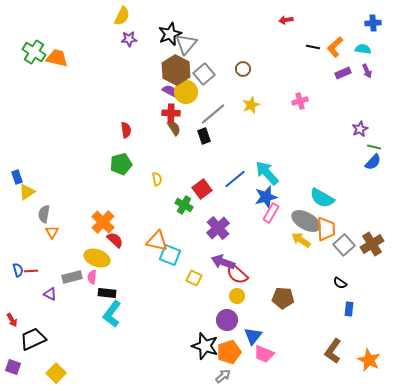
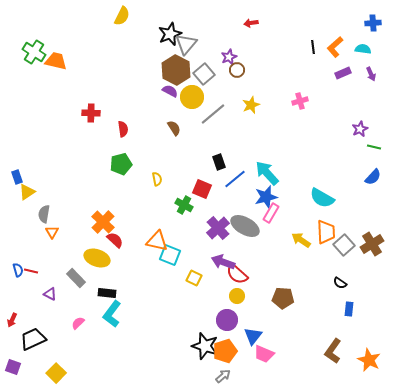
red arrow at (286, 20): moved 35 px left, 3 px down
purple star at (129, 39): moved 100 px right, 18 px down; rotated 21 degrees counterclockwise
black line at (313, 47): rotated 72 degrees clockwise
orange trapezoid at (57, 58): moved 1 px left, 3 px down
brown circle at (243, 69): moved 6 px left, 1 px down
purple arrow at (367, 71): moved 4 px right, 3 px down
yellow circle at (186, 92): moved 6 px right, 5 px down
red cross at (171, 113): moved 80 px left
red semicircle at (126, 130): moved 3 px left, 1 px up
black rectangle at (204, 136): moved 15 px right, 26 px down
blue semicircle at (373, 162): moved 15 px down
red square at (202, 189): rotated 30 degrees counterclockwise
gray ellipse at (306, 221): moved 61 px left, 5 px down
orange trapezoid at (326, 229): moved 3 px down
red line at (31, 271): rotated 16 degrees clockwise
gray rectangle at (72, 277): moved 4 px right, 1 px down; rotated 60 degrees clockwise
pink semicircle at (92, 277): moved 14 px left, 46 px down; rotated 40 degrees clockwise
red arrow at (12, 320): rotated 56 degrees clockwise
orange pentagon at (229, 352): moved 4 px left, 1 px up
